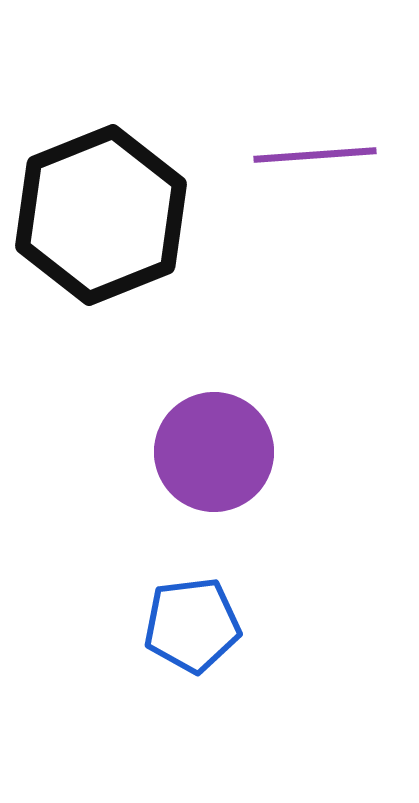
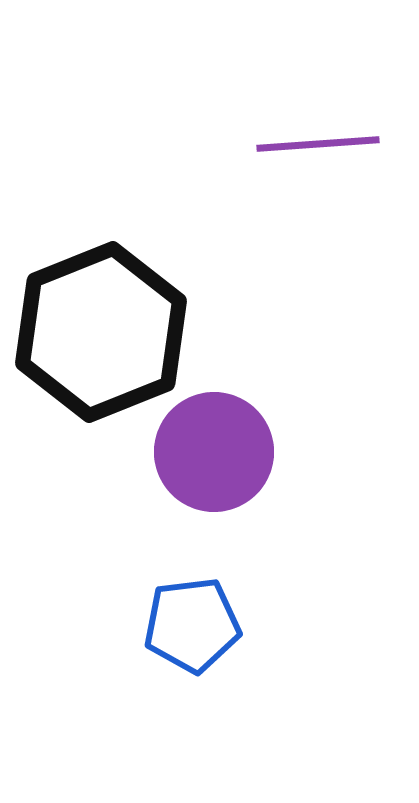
purple line: moved 3 px right, 11 px up
black hexagon: moved 117 px down
